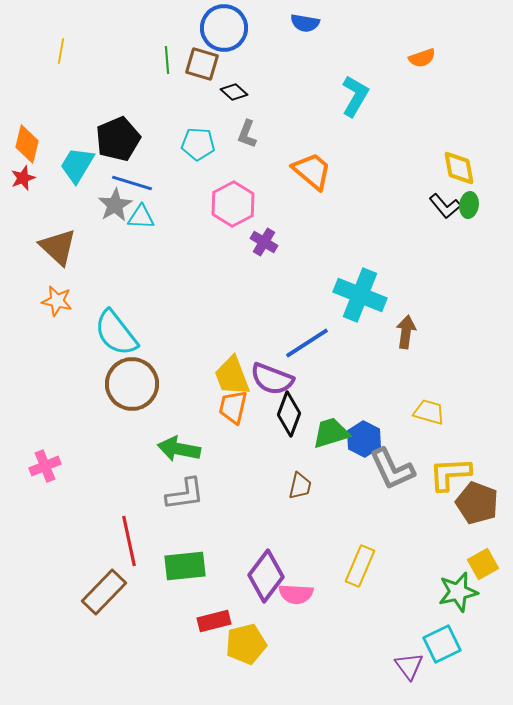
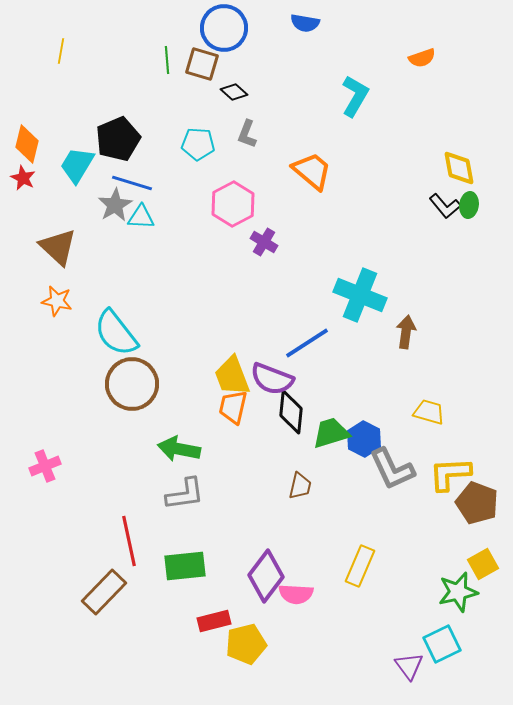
red star at (23, 178): rotated 25 degrees counterclockwise
black diamond at (289, 414): moved 2 px right, 2 px up; rotated 15 degrees counterclockwise
